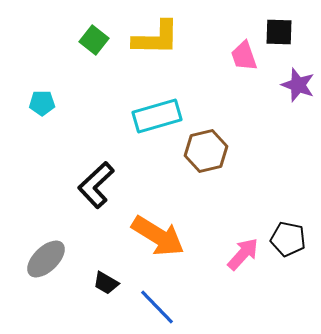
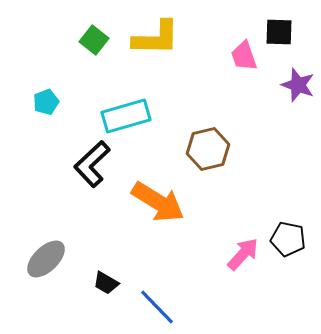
cyan pentagon: moved 4 px right, 1 px up; rotated 20 degrees counterclockwise
cyan rectangle: moved 31 px left
brown hexagon: moved 2 px right, 2 px up
black L-shape: moved 4 px left, 21 px up
orange arrow: moved 34 px up
